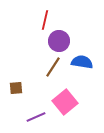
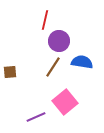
brown square: moved 6 px left, 16 px up
